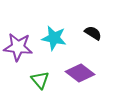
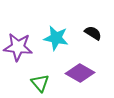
cyan star: moved 2 px right
purple diamond: rotated 8 degrees counterclockwise
green triangle: moved 3 px down
